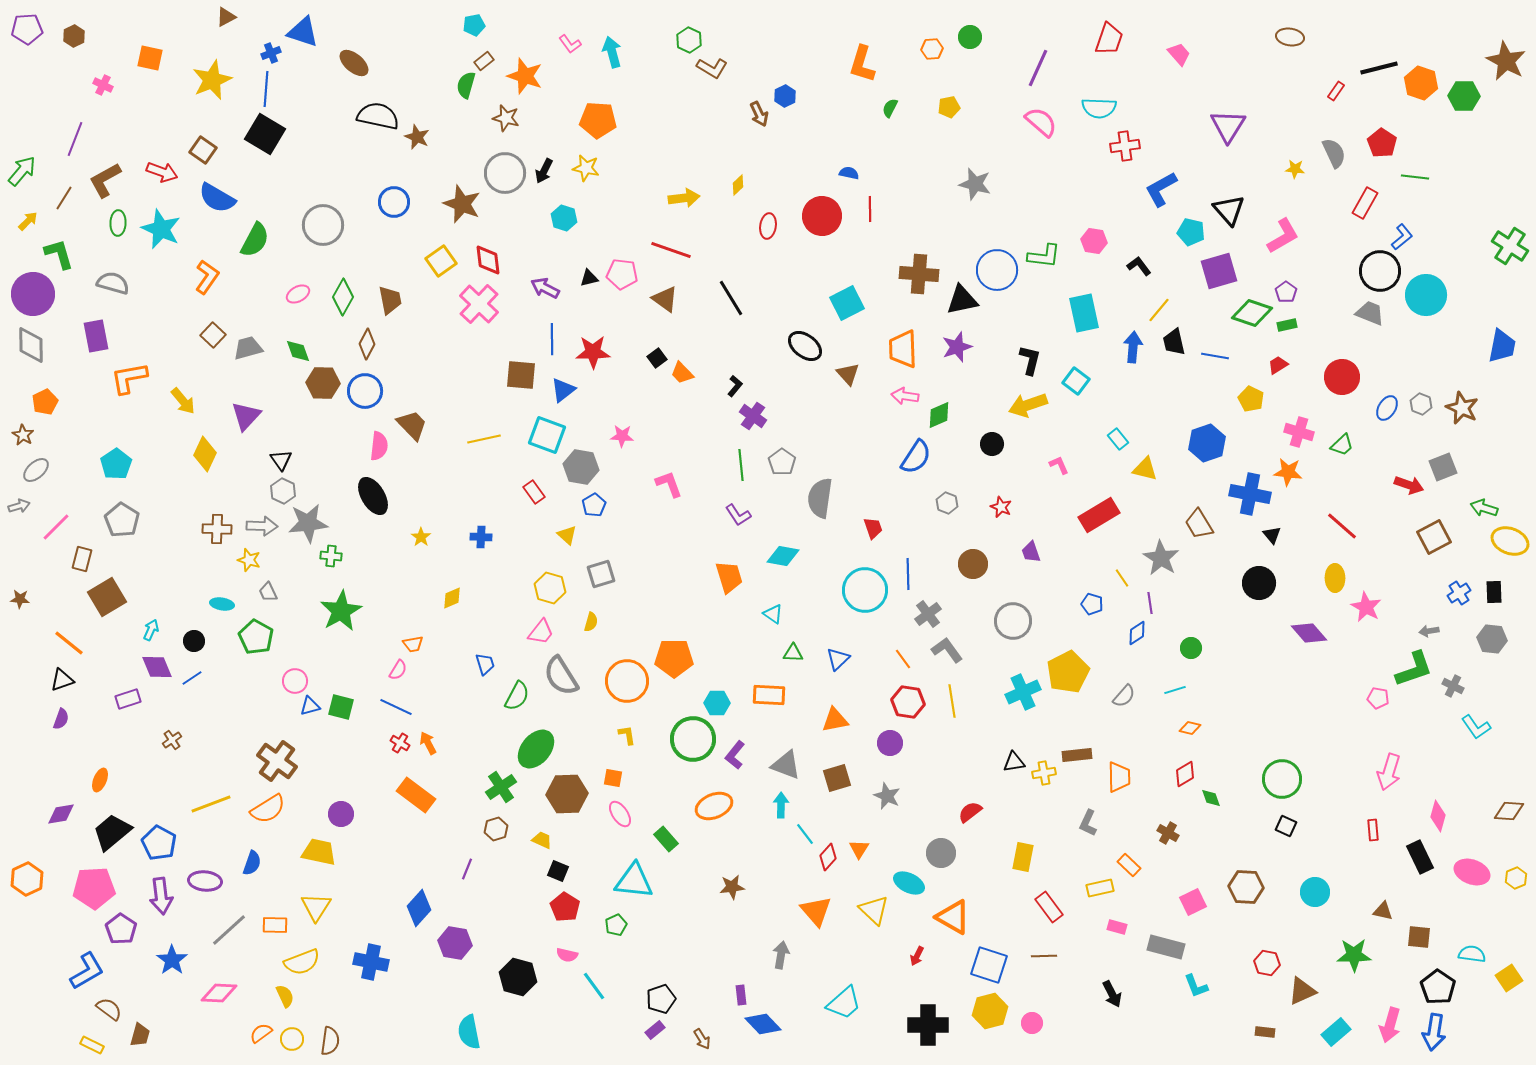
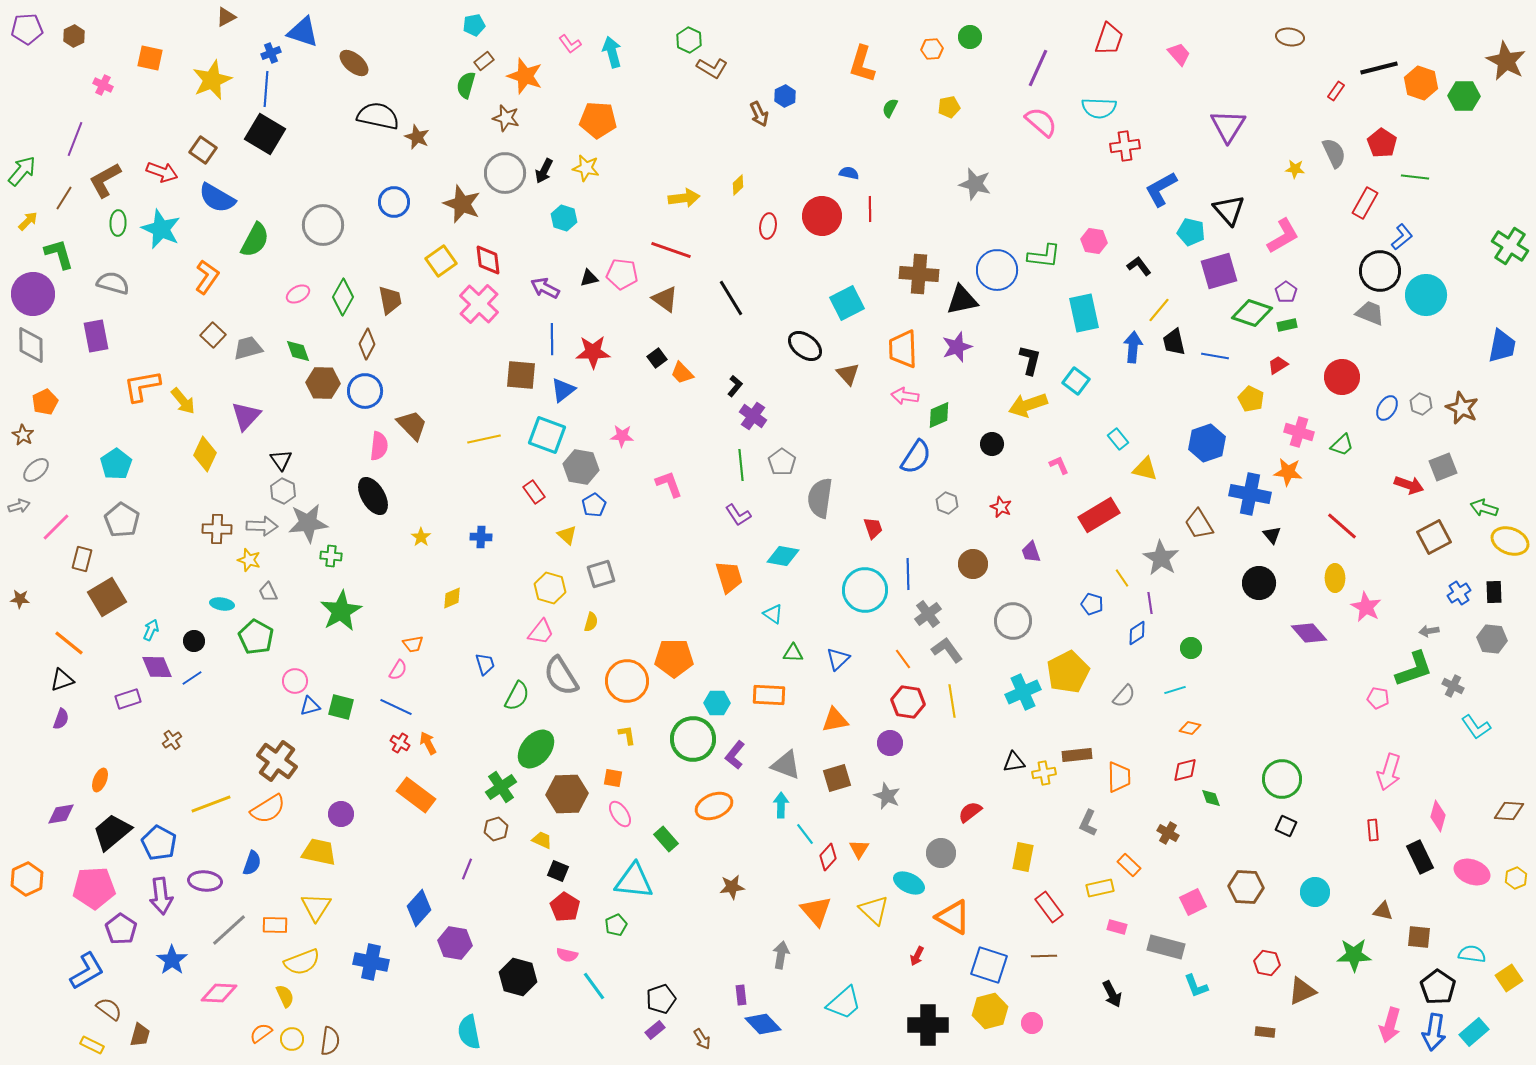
orange L-shape at (129, 378): moved 13 px right, 8 px down
red diamond at (1185, 774): moved 4 px up; rotated 16 degrees clockwise
cyan rectangle at (1336, 1032): moved 138 px right
